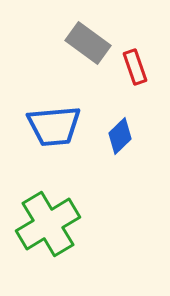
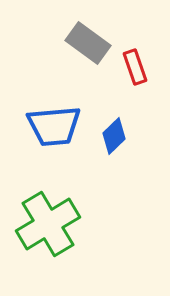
blue diamond: moved 6 px left
